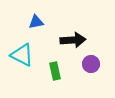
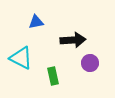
cyan triangle: moved 1 px left, 3 px down
purple circle: moved 1 px left, 1 px up
green rectangle: moved 2 px left, 5 px down
